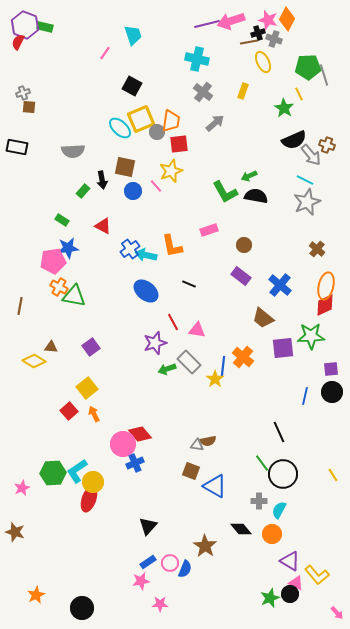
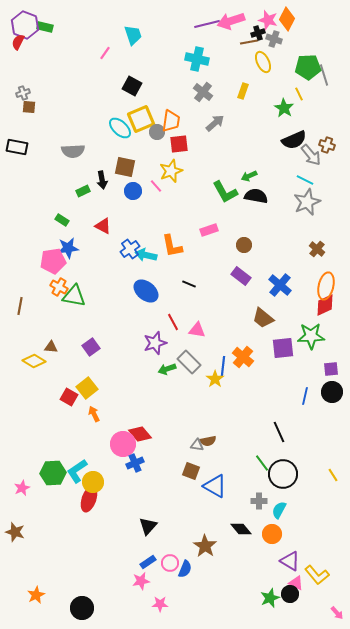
green rectangle at (83, 191): rotated 24 degrees clockwise
red square at (69, 411): moved 14 px up; rotated 18 degrees counterclockwise
